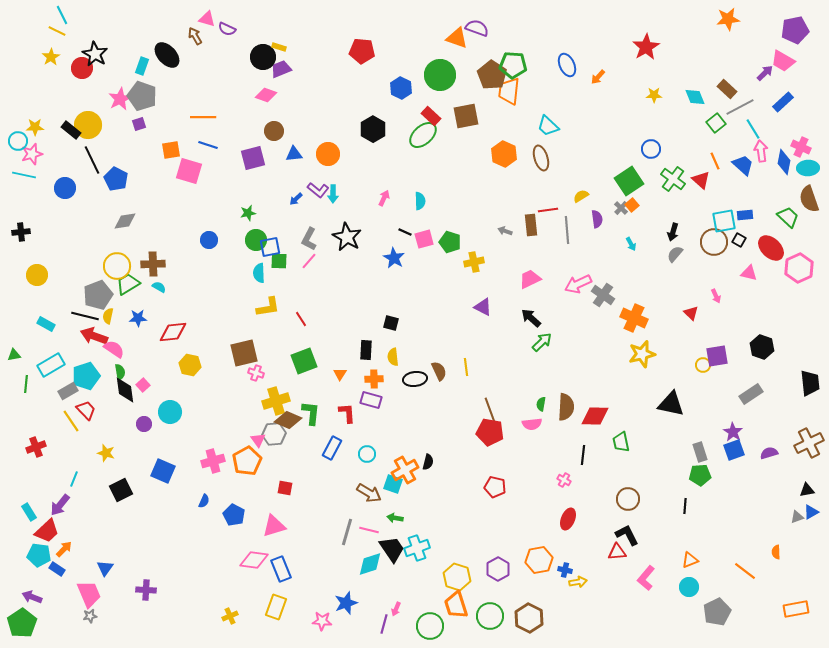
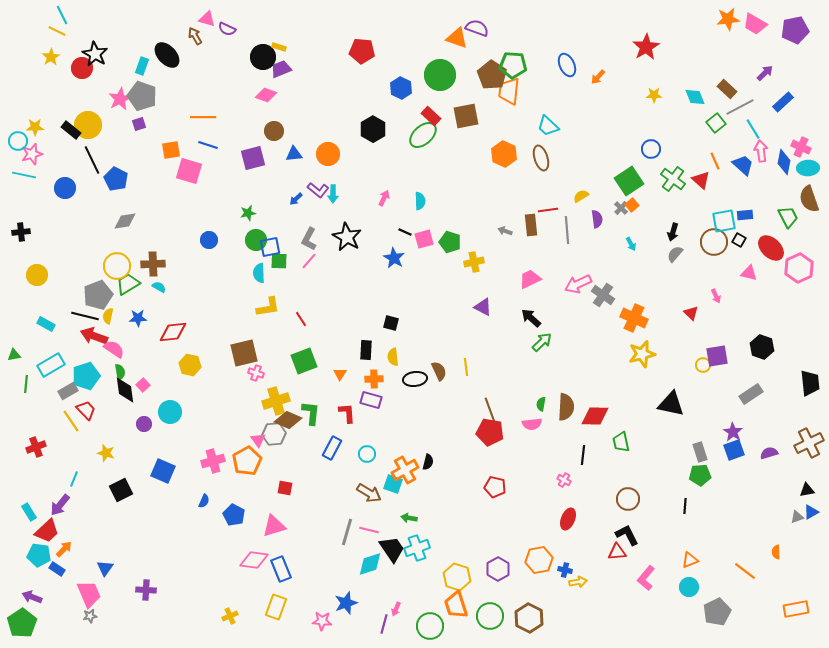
pink trapezoid at (783, 61): moved 28 px left, 37 px up
green trapezoid at (788, 217): rotated 20 degrees clockwise
green arrow at (395, 518): moved 14 px right
